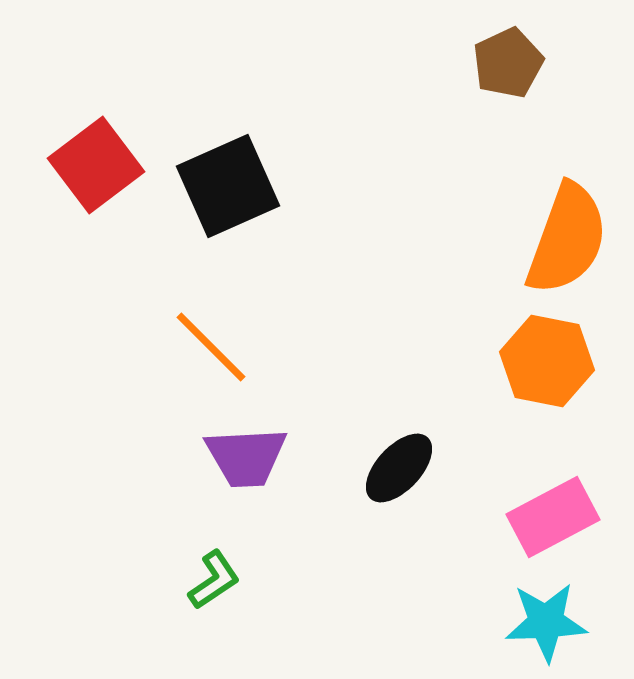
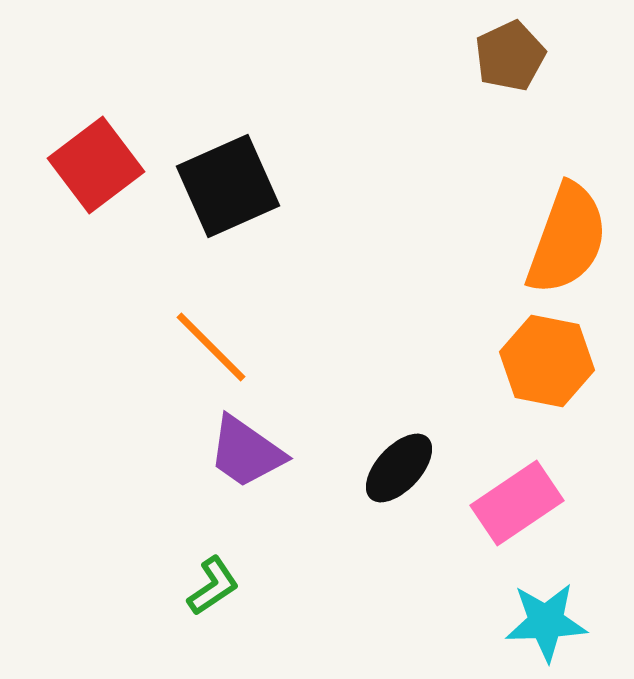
brown pentagon: moved 2 px right, 7 px up
purple trapezoid: moved 5 px up; rotated 38 degrees clockwise
pink rectangle: moved 36 px left, 14 px up; rotated 6 degrees counterclockwise
green L-shape: moved 1 px left, 6 px down
